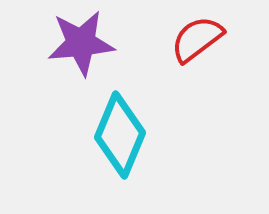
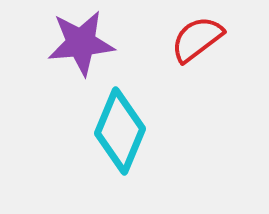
cyan diamond: moved 4 px up
